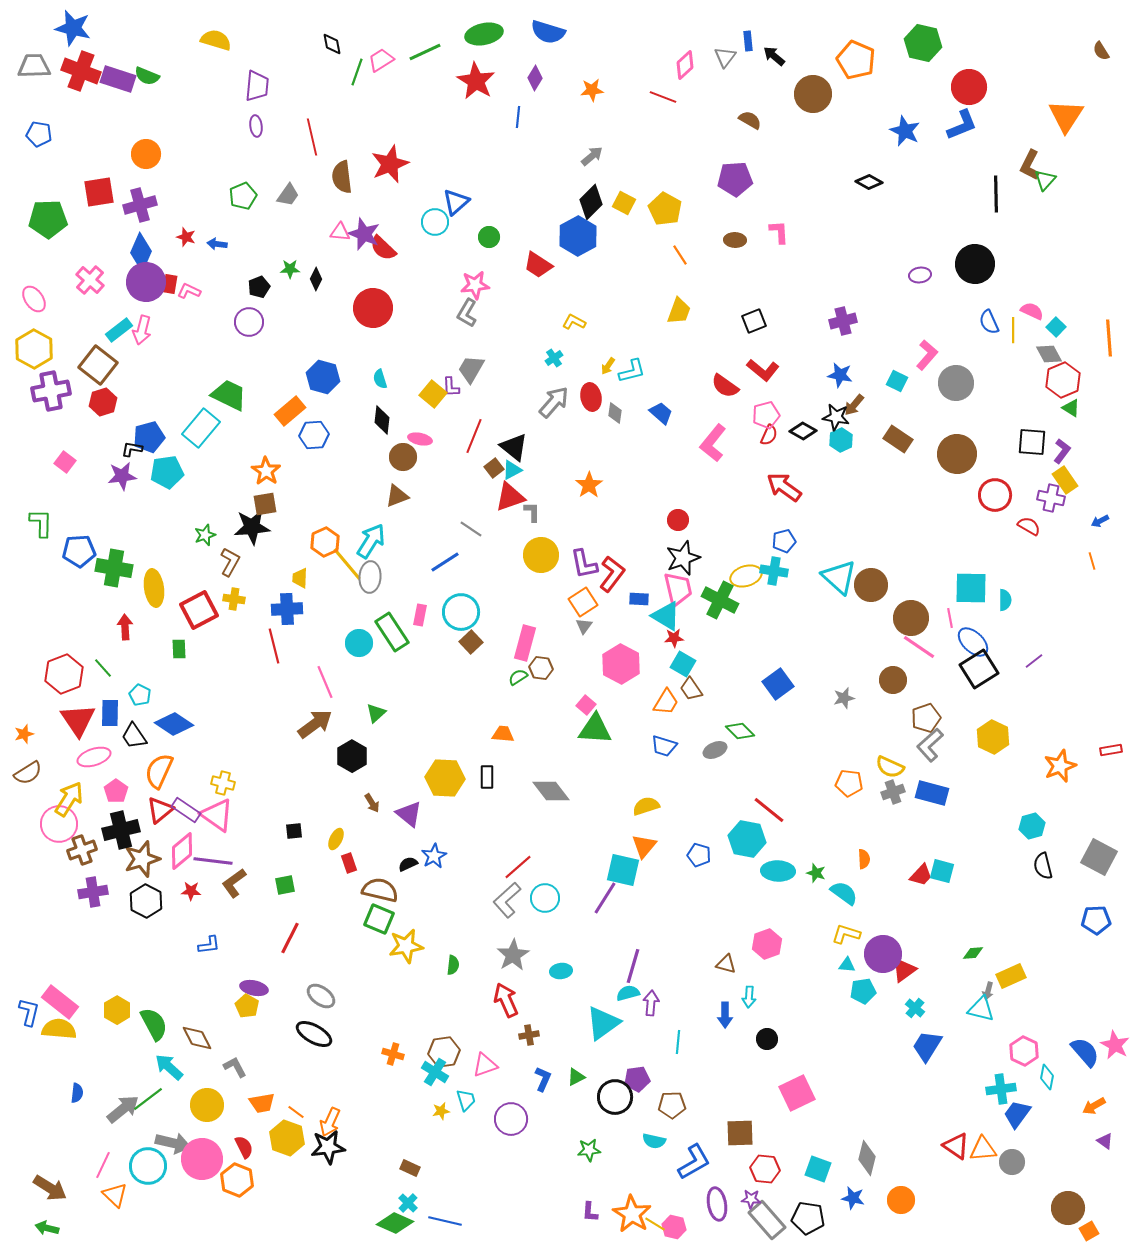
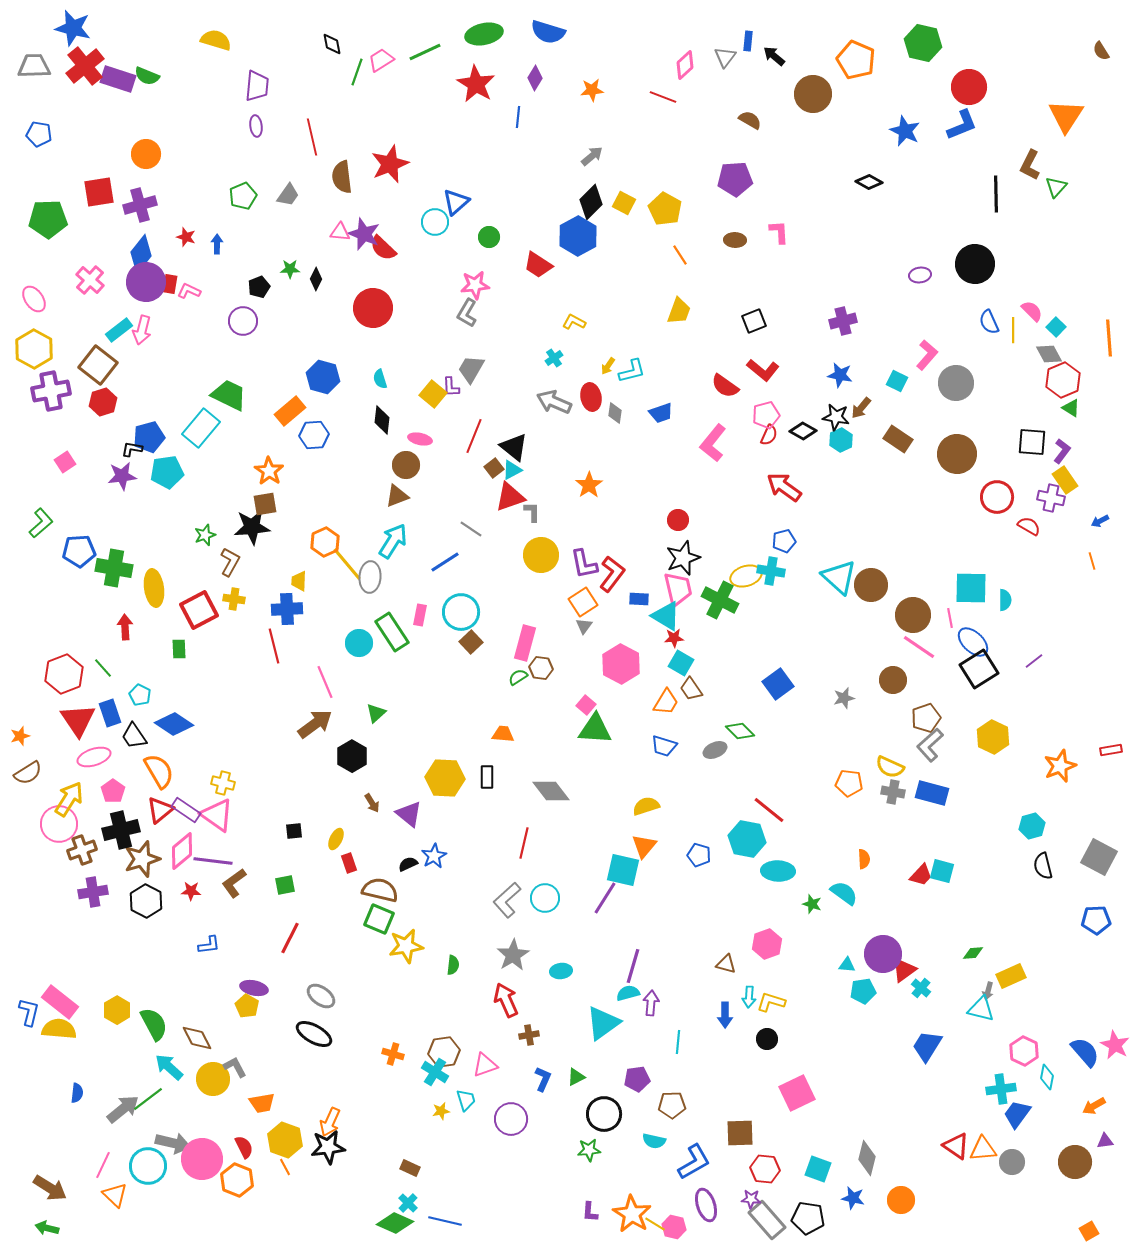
blue rectangle at (748, 41): rotated 12 degrees clockwise
red cross at (81, 71): moved 4 px right, 5 px up; rotated 30 degrees clockwise
red star at (476, 81): moved 3 px down
green triangle at (1045, 180): moved 11 px right, 7 px down
blue arrow at (217, 244): rotated 84 degrees clockwise
blue diamond at (141, 252): moved 2 px down; rotated 15 degrees clockwise
pink semicircle at (1032, 311): rotated 20 degrees clockwise
purple circle at (249, 322): moved 6 px left, 1 px up
gray arrow at (554, 402): rotated 108 degrees counterclockwise
brown arrow at (854, 405): moved 7 px right, 3 px down
blue trapezoid at (661, 413): rotated 120 degrees clockwise
brown circle at (403, 457): moved 3 px right, 8 px down
pink square at (65, 462): rotated 20 degrees clockwise
orange star at (266, 471): moved 3 px right
red circle at (995, 495): moved 2 px right, 2 px down
green L-shape at (41, 523): rotated 48 degrees clockwise
cyan arrow at (371, 541): moved 22 px right
cyan cross at (774, 571): moved 3 px left
yellow trapezoid at (300, 578): moved 1 px left, 3 px down
brown circle at (911, 618): moved 2 px right, 3 px up
cyan square at (683, 664): moved 2 px left, 1 px up
blue rectangle at (110, 713): rotated 20 degrees counterclockwise
orange star at (24, 734): moved 4 px left, 2 px down
orange semicircle at (159, 771): rotated 126 degrees clockwise
pink pentagon at (116, 791): moved 3 px left
gray cross at (893, 792): rotated 30 degrees clockwise
red line at (518, 867): moved 6 px right, 24 px up; rotated 36 degrees counterclockwise
green star at (816, 873): moved 4 px left, 31 px down
yellow L-shape at (846, 934): moved 75 px left, 68 px down
cyan cross at (915, 1008): moved 6 px right, 20 px up
black circle at (615, 1097): moved 11 px left, 17 px down
yellow circle at (207, 1105): moved 6 px right, 26 px up
orange line at (296, 1112): moved 11 px left, 55 px down; rotated 24 degrees clockwise
yellow hexagon at (287, 1138): moved 2 px left, 2 px down
purple triangle at (1105, 1141): rotated 42 degrees counterclockwise
purple ellipse at (717, 1204): moved 11 px left, 1 px down; rotated 8 degrees counterclockwise
brown circle at (1068, 1208): moved 7 px right, 46 px up
